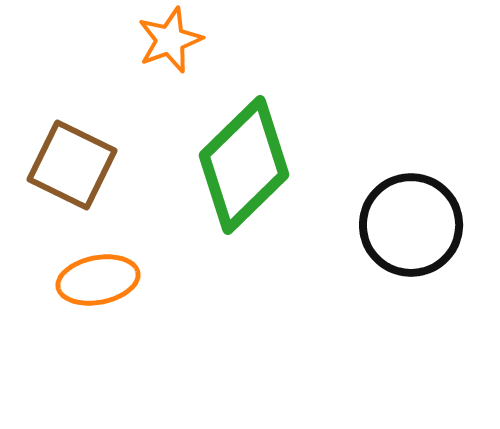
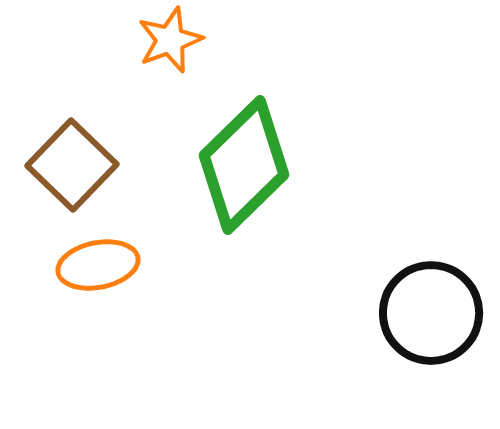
brown square: rotated 18 degrees clockwise
black circle: moved 20 px right, 88 px down
orange ellipse: moved 15 px up
